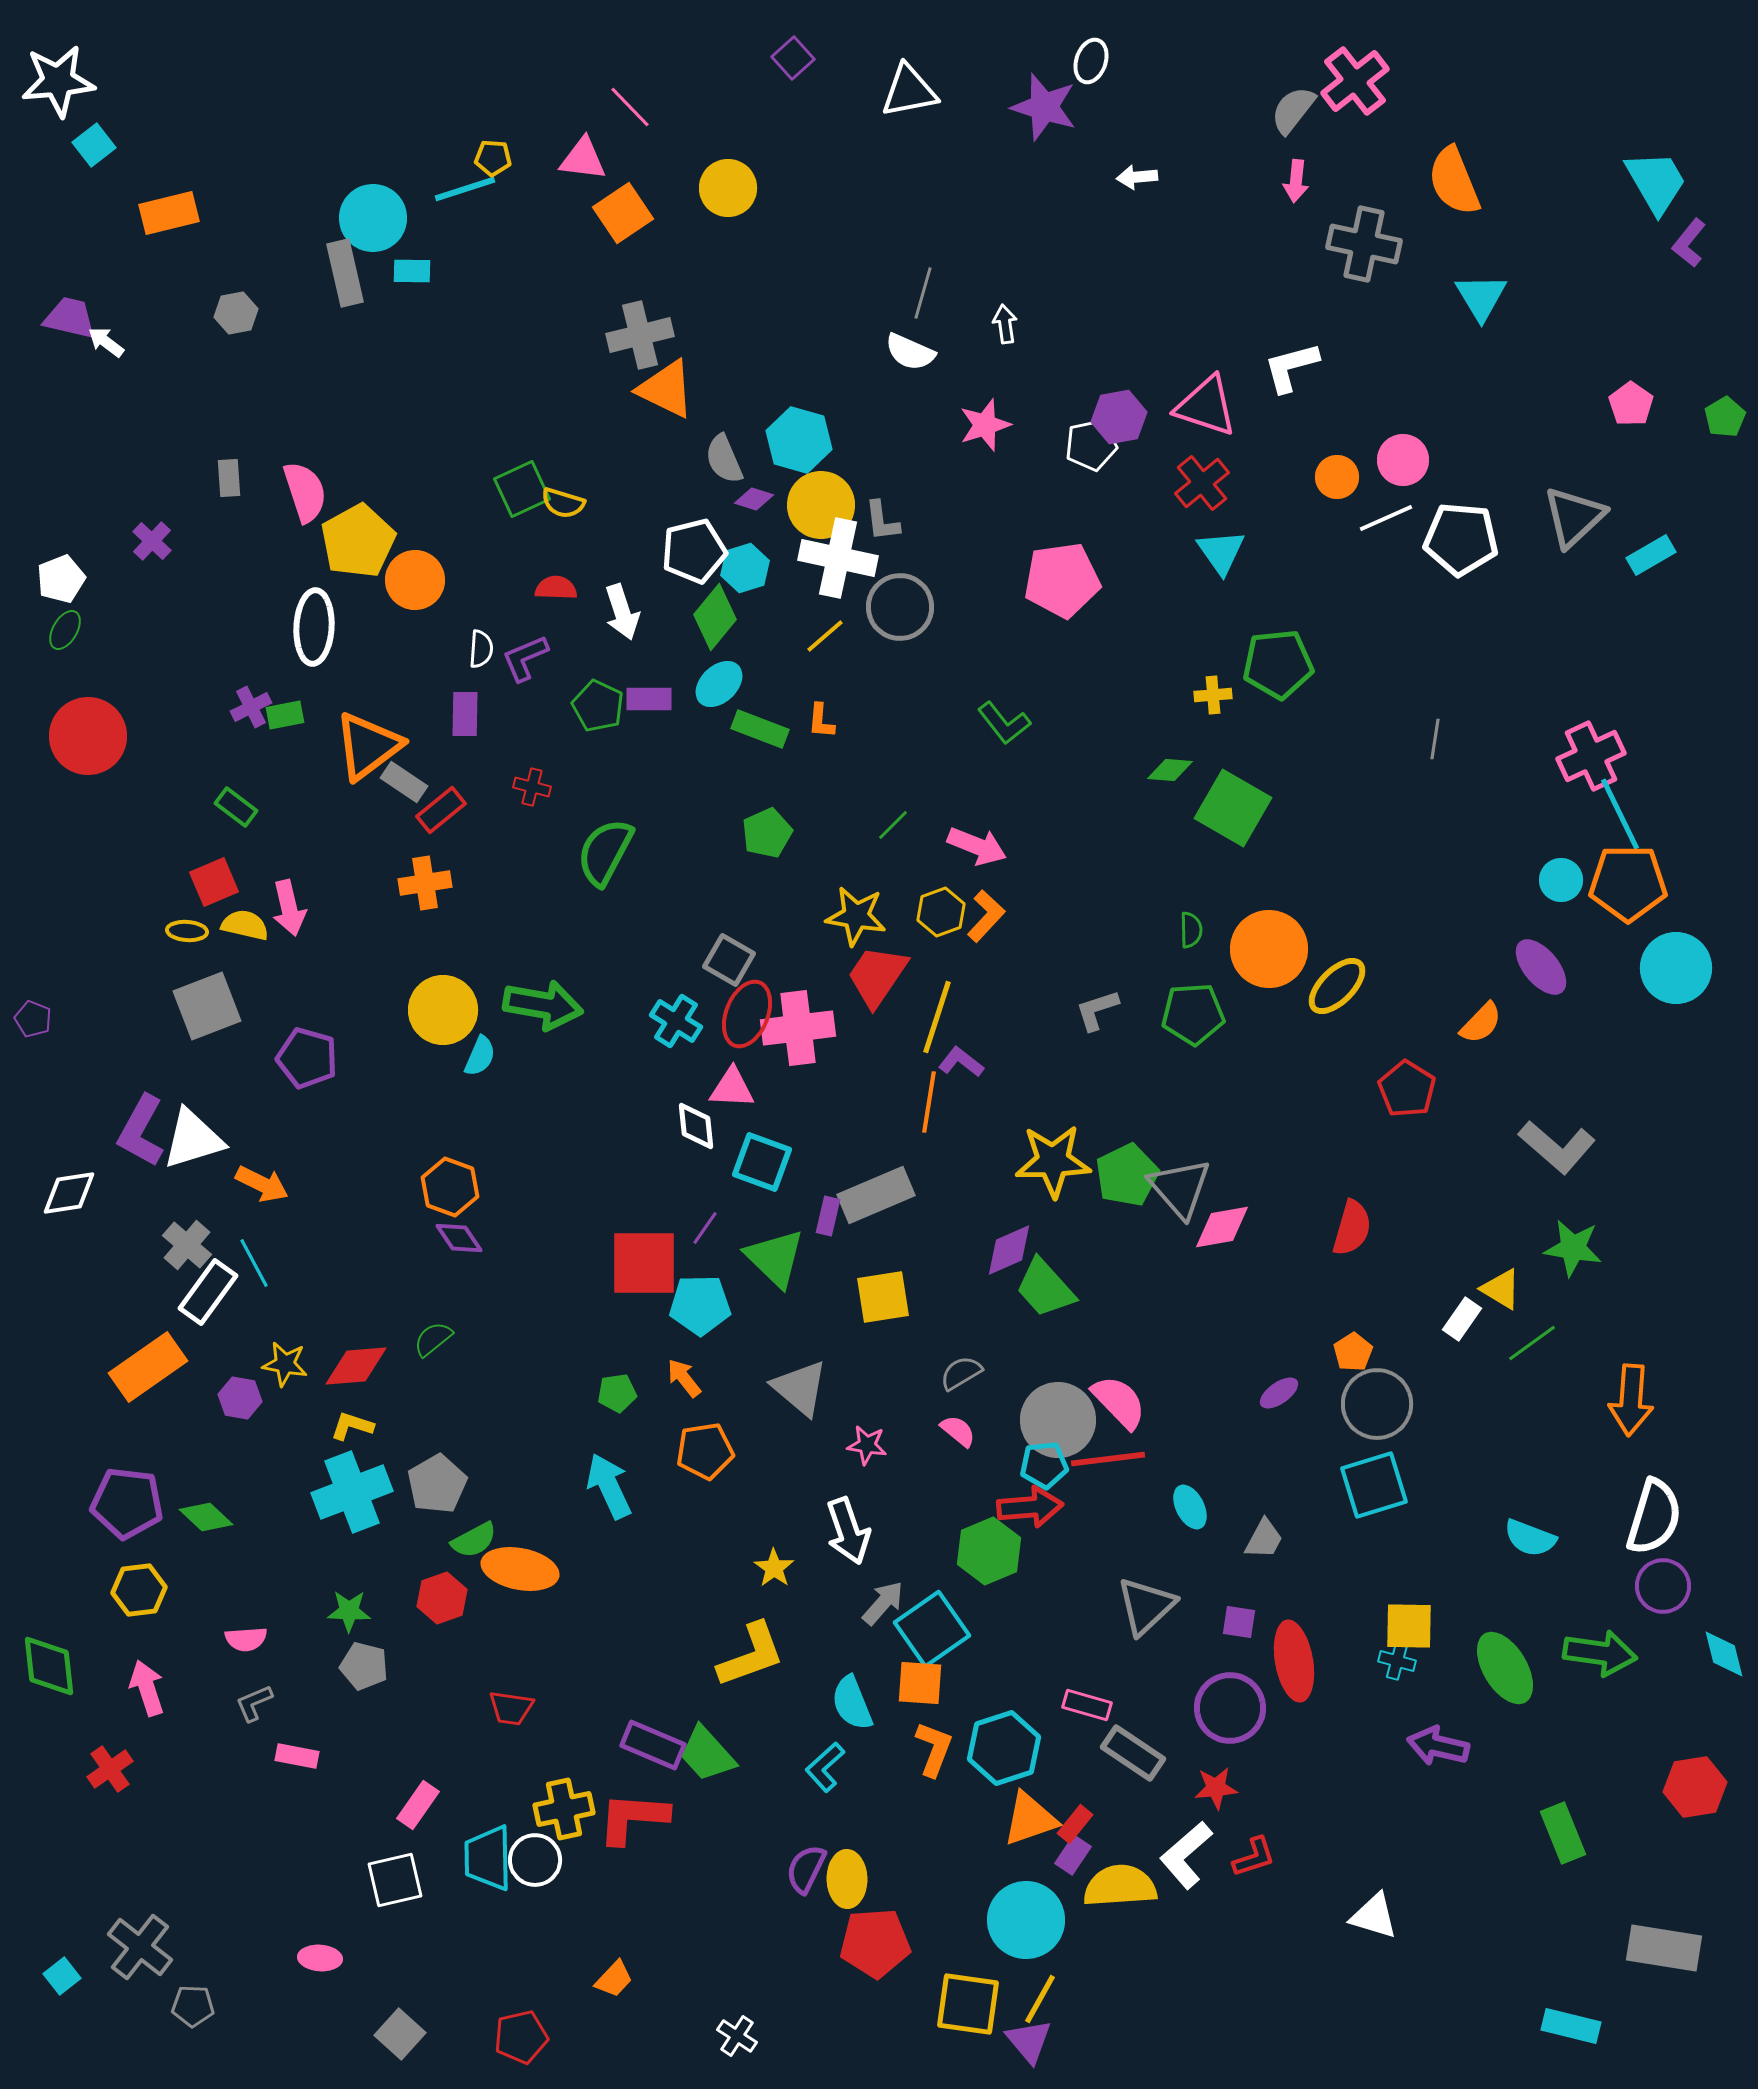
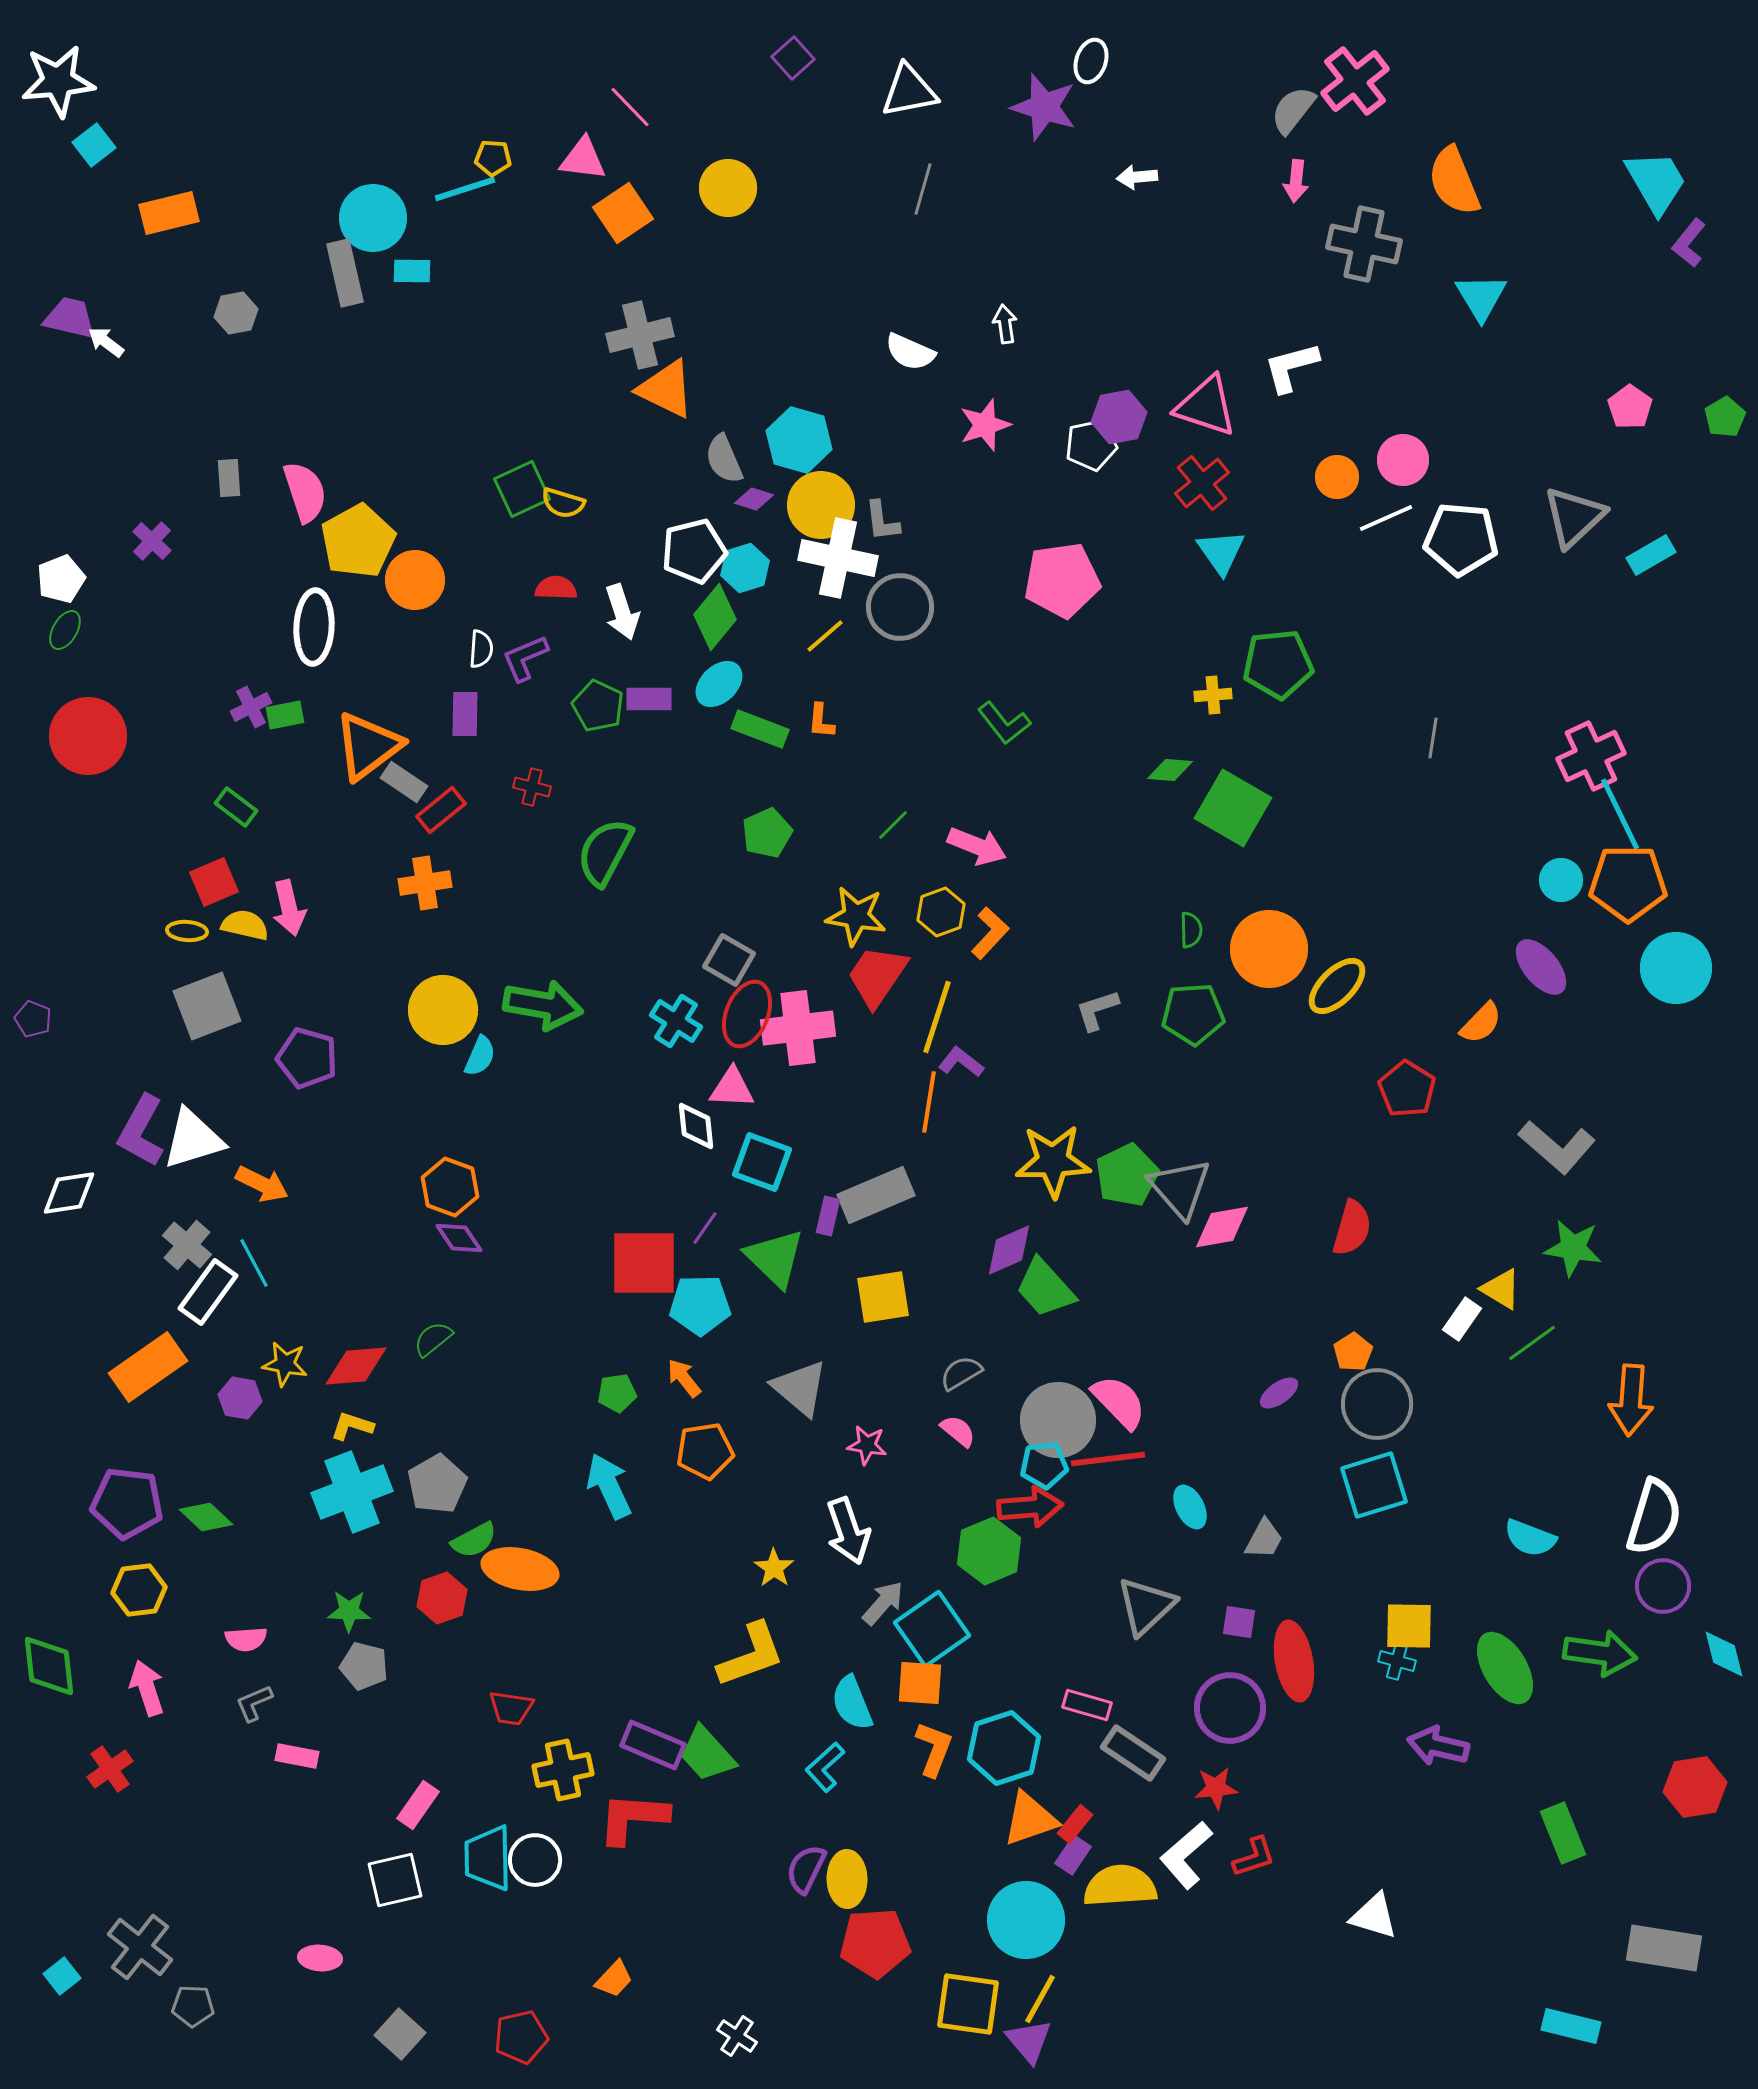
gray line at (923, 293): moved 104 px up
pink pentagon at (1631, 404): moved 1 px left, 3 px down
gray line at (1435, 739): moved 2 px left, 1 px up
orange L-shape at (986, 916): moved 4 px right, 17 px down
yellow cross at (564, 1809): moved 1 px left, 39 px up
